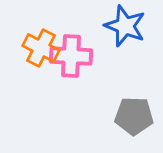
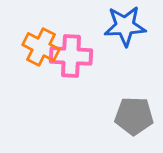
blue star: rotated 24 degrees counterclockwise
orange cross: moved 1 px up
